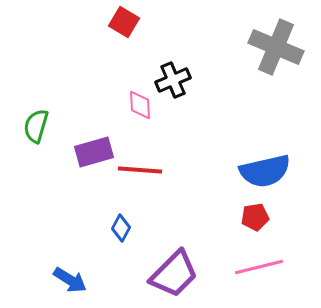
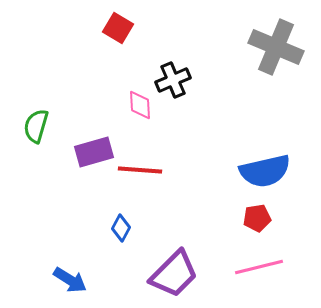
red square: moved 6 px left, 6 px down
red pentagon: moved 2 px right, 1 px down
